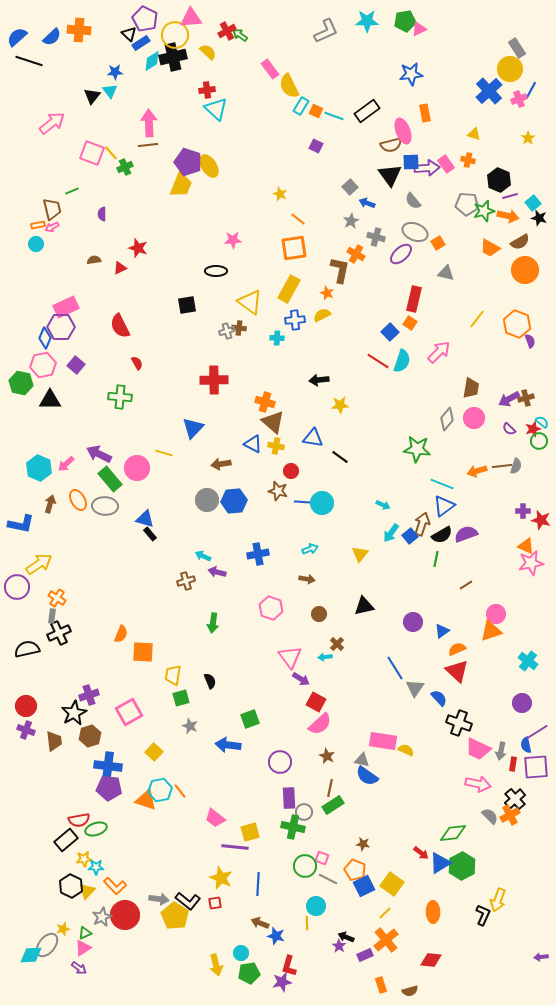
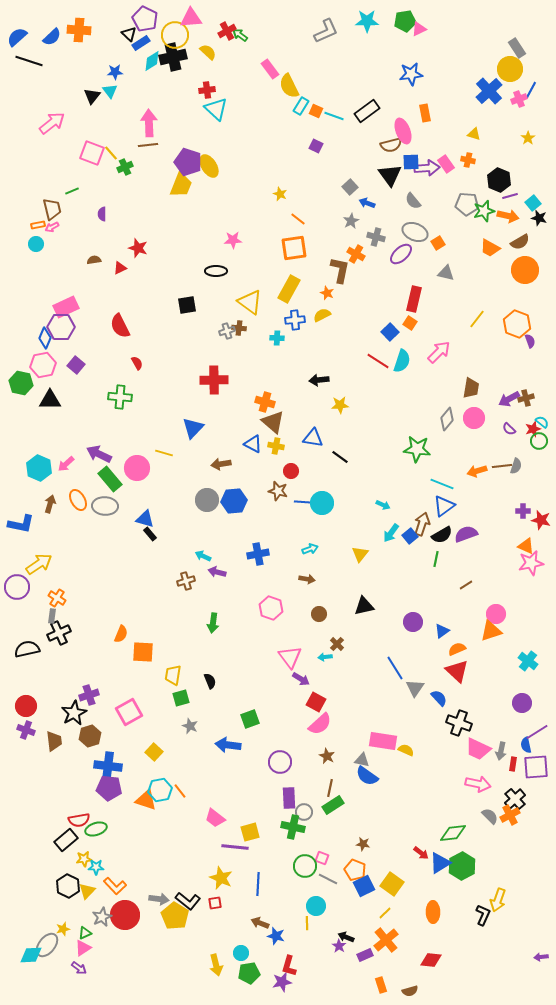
black hexagon at (71, 886): moved 3 px left
